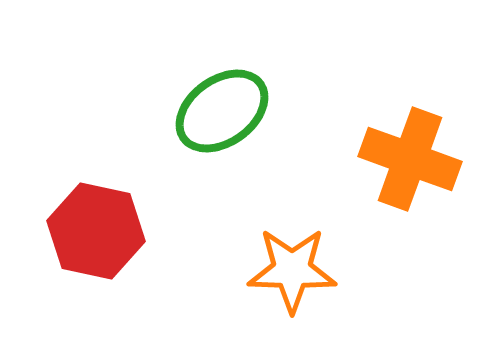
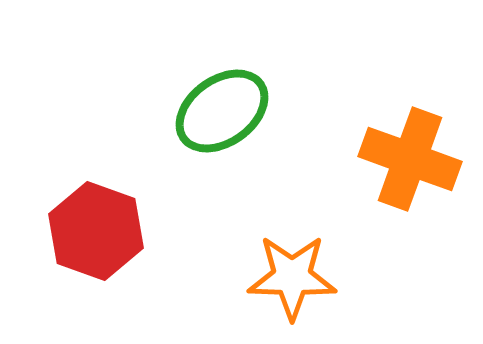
red hexagon: rotated 8 degrees clockwise
orange star: moved 7 px down
